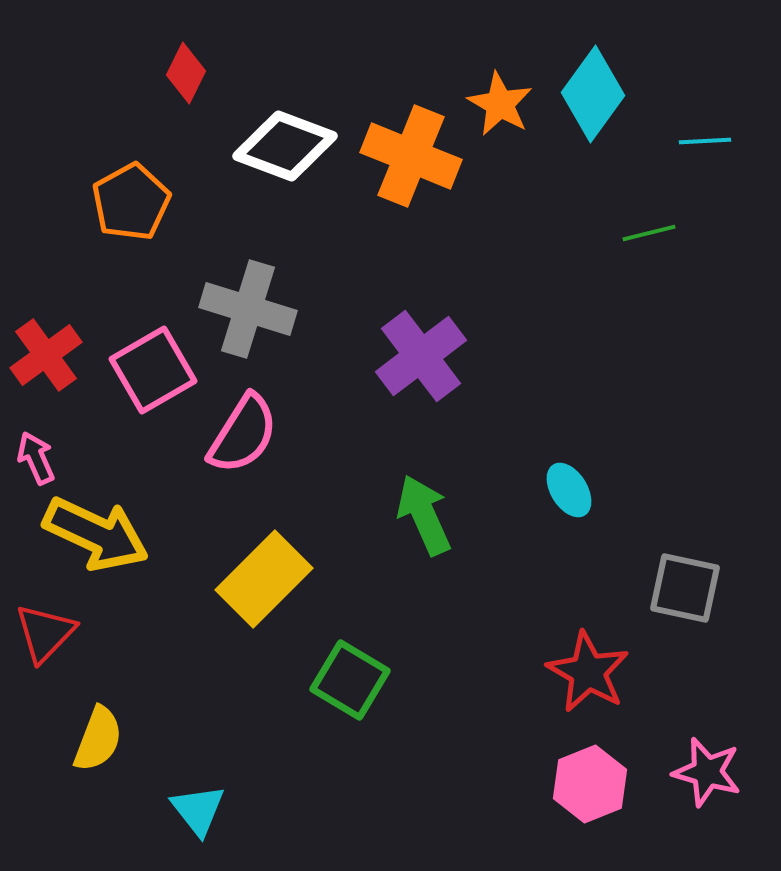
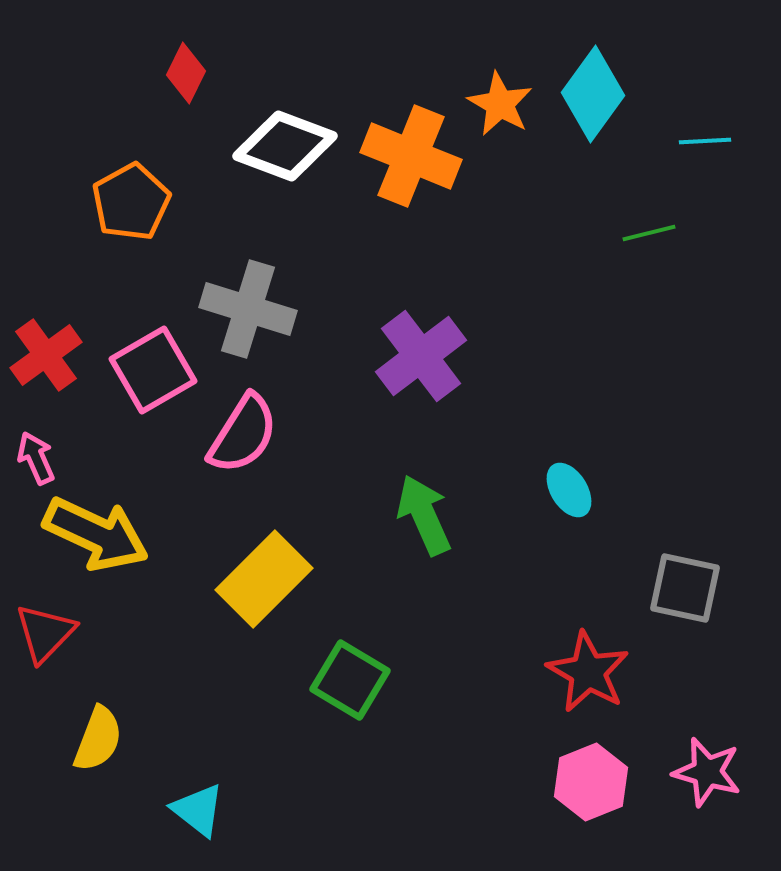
pink hexagon: moved 1 px right, 2 px up
cyan triangle: rotated 14 degrees counterclockwise
